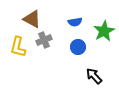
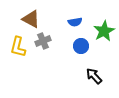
brown triangle: moved 1 px left
gray cross: moved 1 px left, 1 px down
blue circle: moved 3 px right, 1 px up
